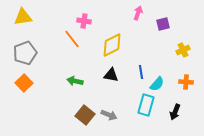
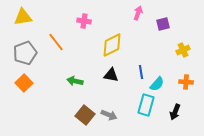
orange line: moved 16 px left, 3 px down
